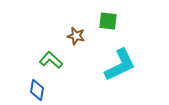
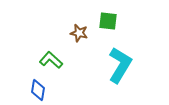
brown star: moved 3 px right, 3 px up
cyan L-shape: rotated 33 degrees counterclockwise
blue diamond: moved 1 px right
